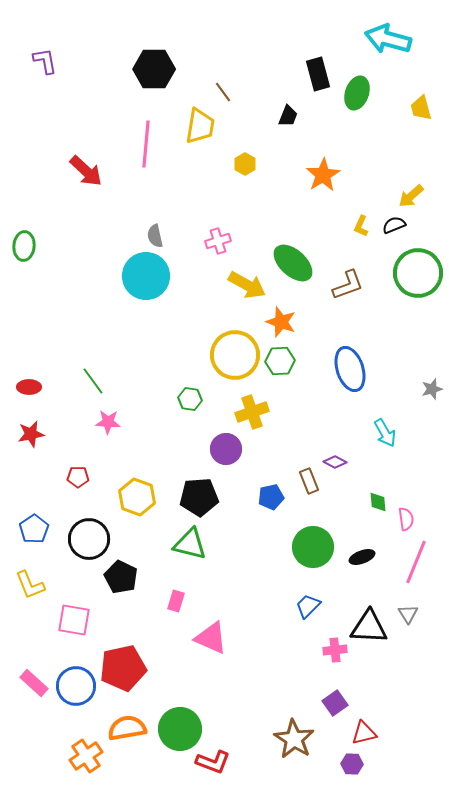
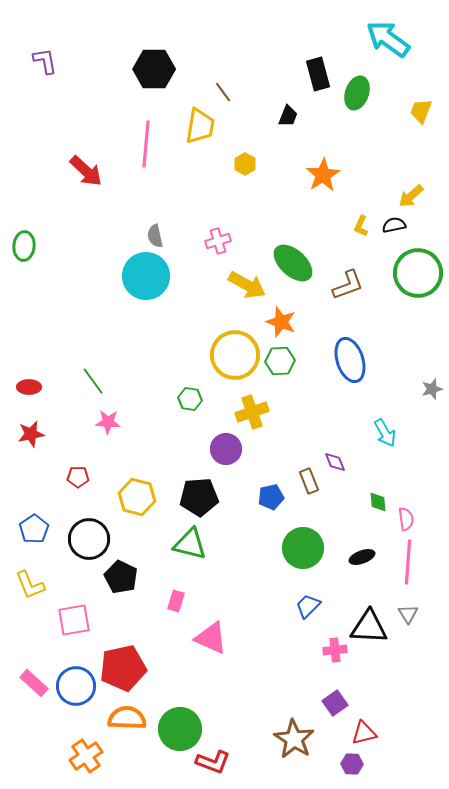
cyan arrow at (388, 39): rotated 21 degrees clockwise
yellow trapezoid at (421, 108): moved 3 px down; rotated 36 degrees clockwise
black semicircle at (394, 225): rotated 10 degrees clockwise
blue ellipse at (350, 369): moved 9 px up
purple diamond at (335, 462): rotated 40 degrees clockwise
yellow hexagon at (137, 497): rotated 6 degrees counterclockwise
green circle at (313, 547): moved 10 px left, 1 px down
pink line at (416, 562): moved 8 px left; rotated 18 degrees counterclockwise
pink square at (74, 620): rotated 20 degrees counterclockwise
orange semicircle at (127, 728): moved 10 px up; rotated 12 degrees clockwise
